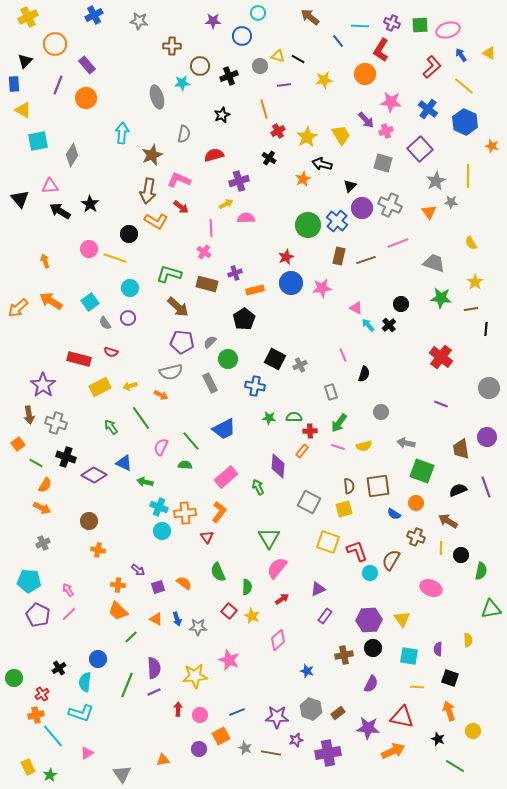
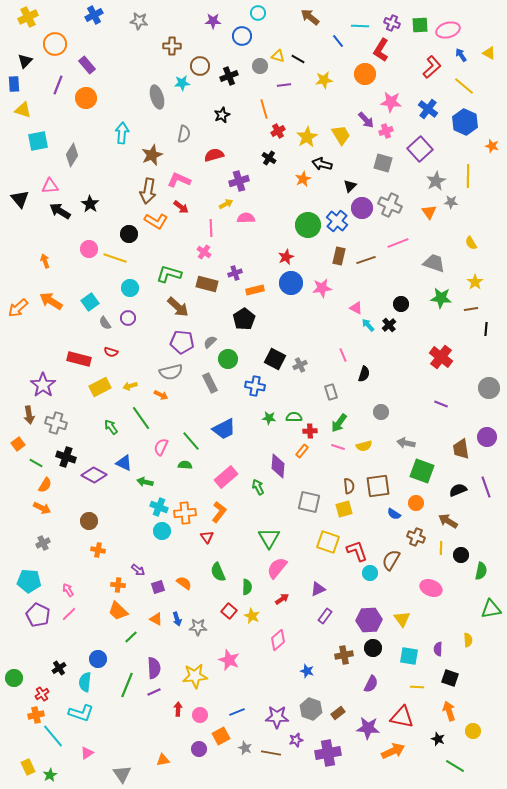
yellow triangle at (23, 110): rotated 12 degrees counterclockwise
gray square at (309, 502): rotated 15 degrees counterclockwise
